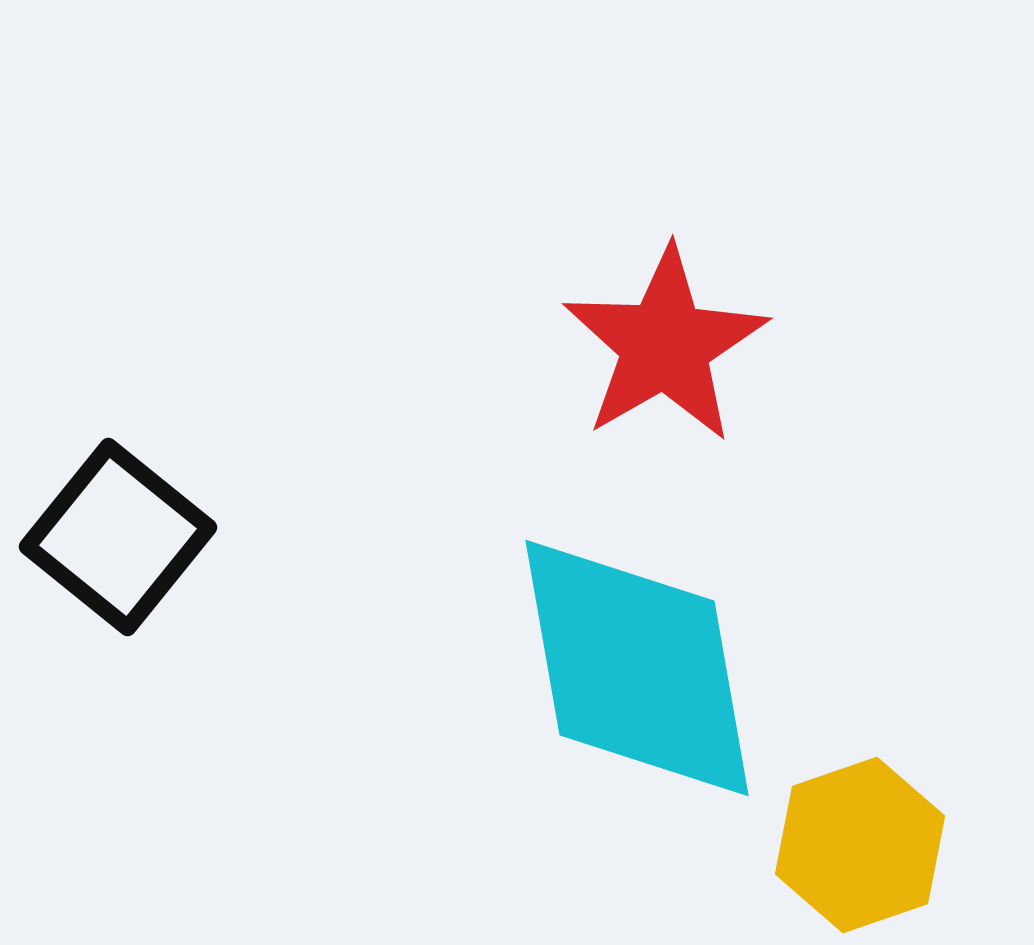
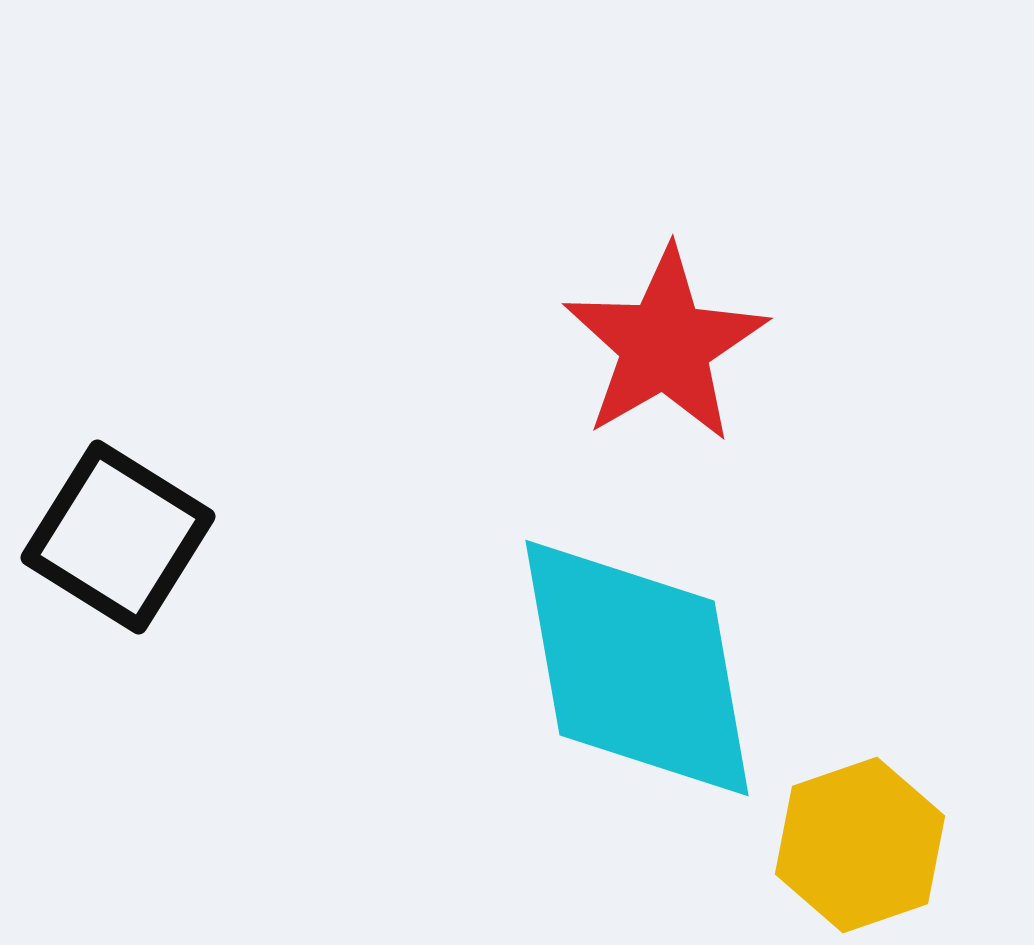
black square: rotated 7 degrees counterclockwise
